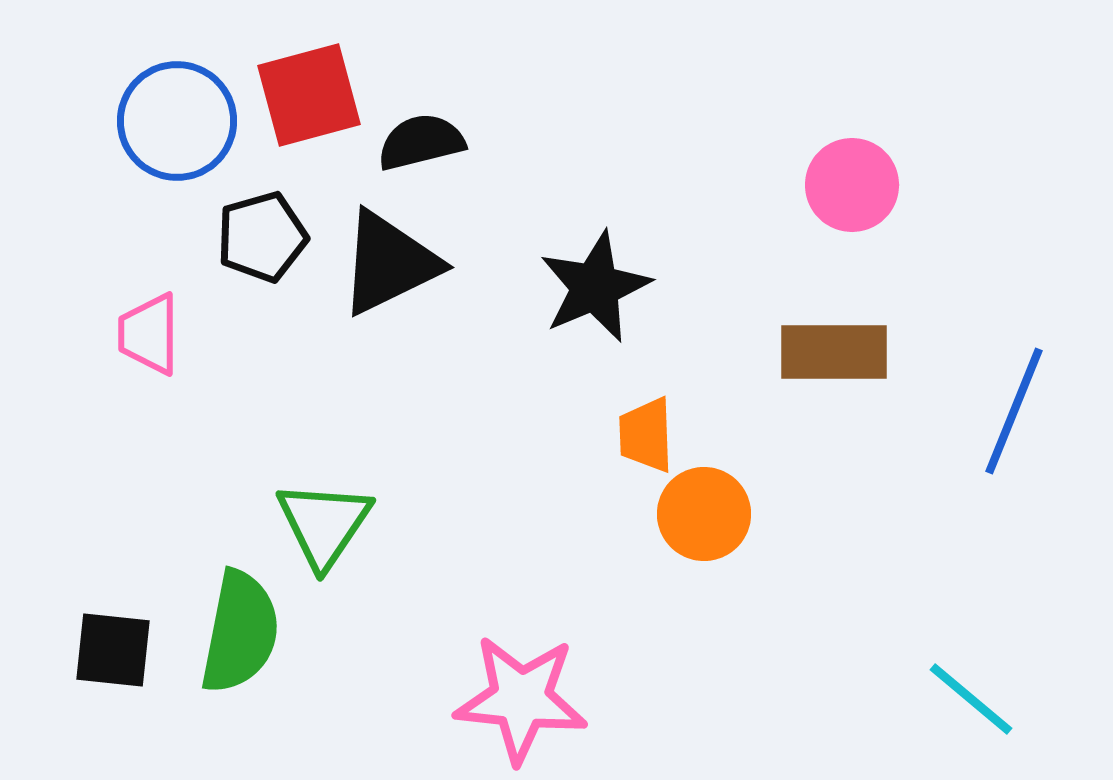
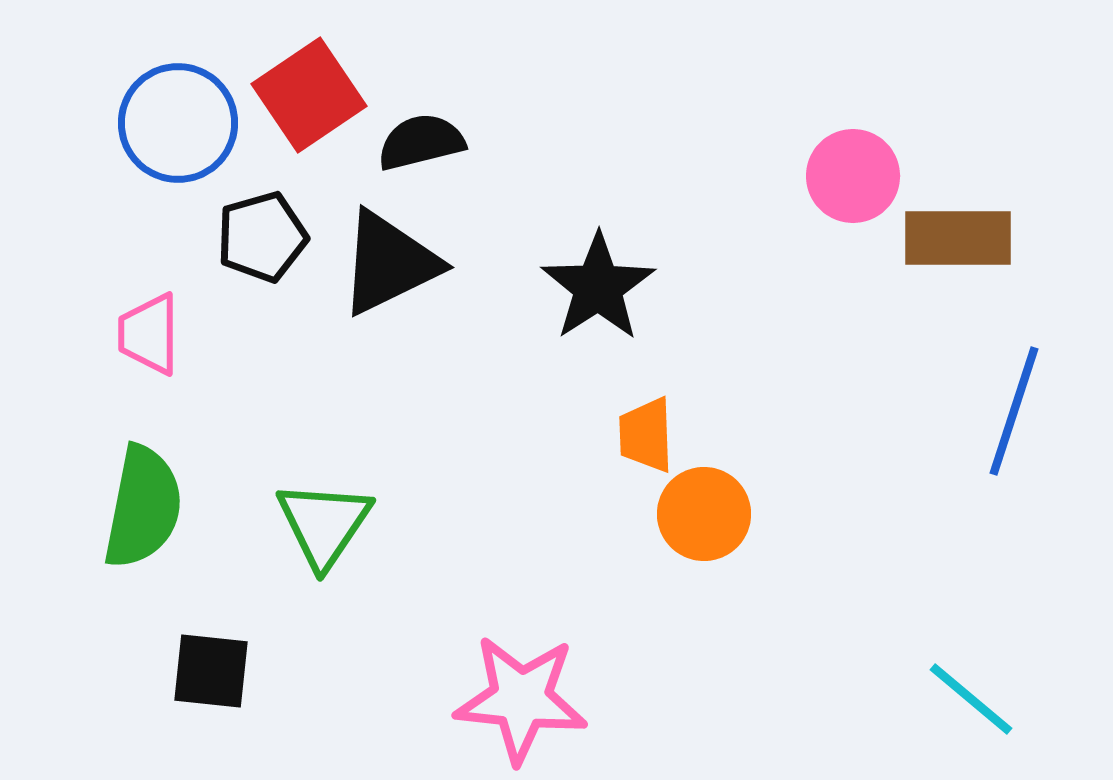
red square: rotated 19 degrees counterclockwise
blue circle: moved 1 px right, 2 px down
pink circle: moved 1 px right, 9 px up
black star: moved 3 px right; rotated 10 degrees counterclockwise
brown rectangle: moved 124 px right, 114 px up
blue line: rotated 4 degrees counterclockwise
green semicircle: moved 97 px left, 125 px up
black square: moved 98 px right, 21 px down
